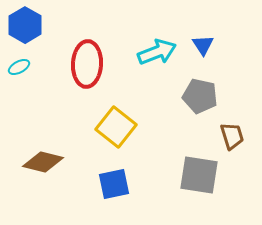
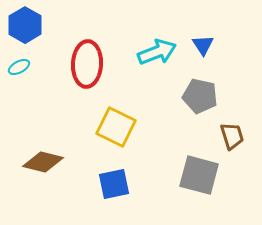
yellow square: rotated 12 degrees counterclockwise
gray square: rotated 6 degrees clockwise
